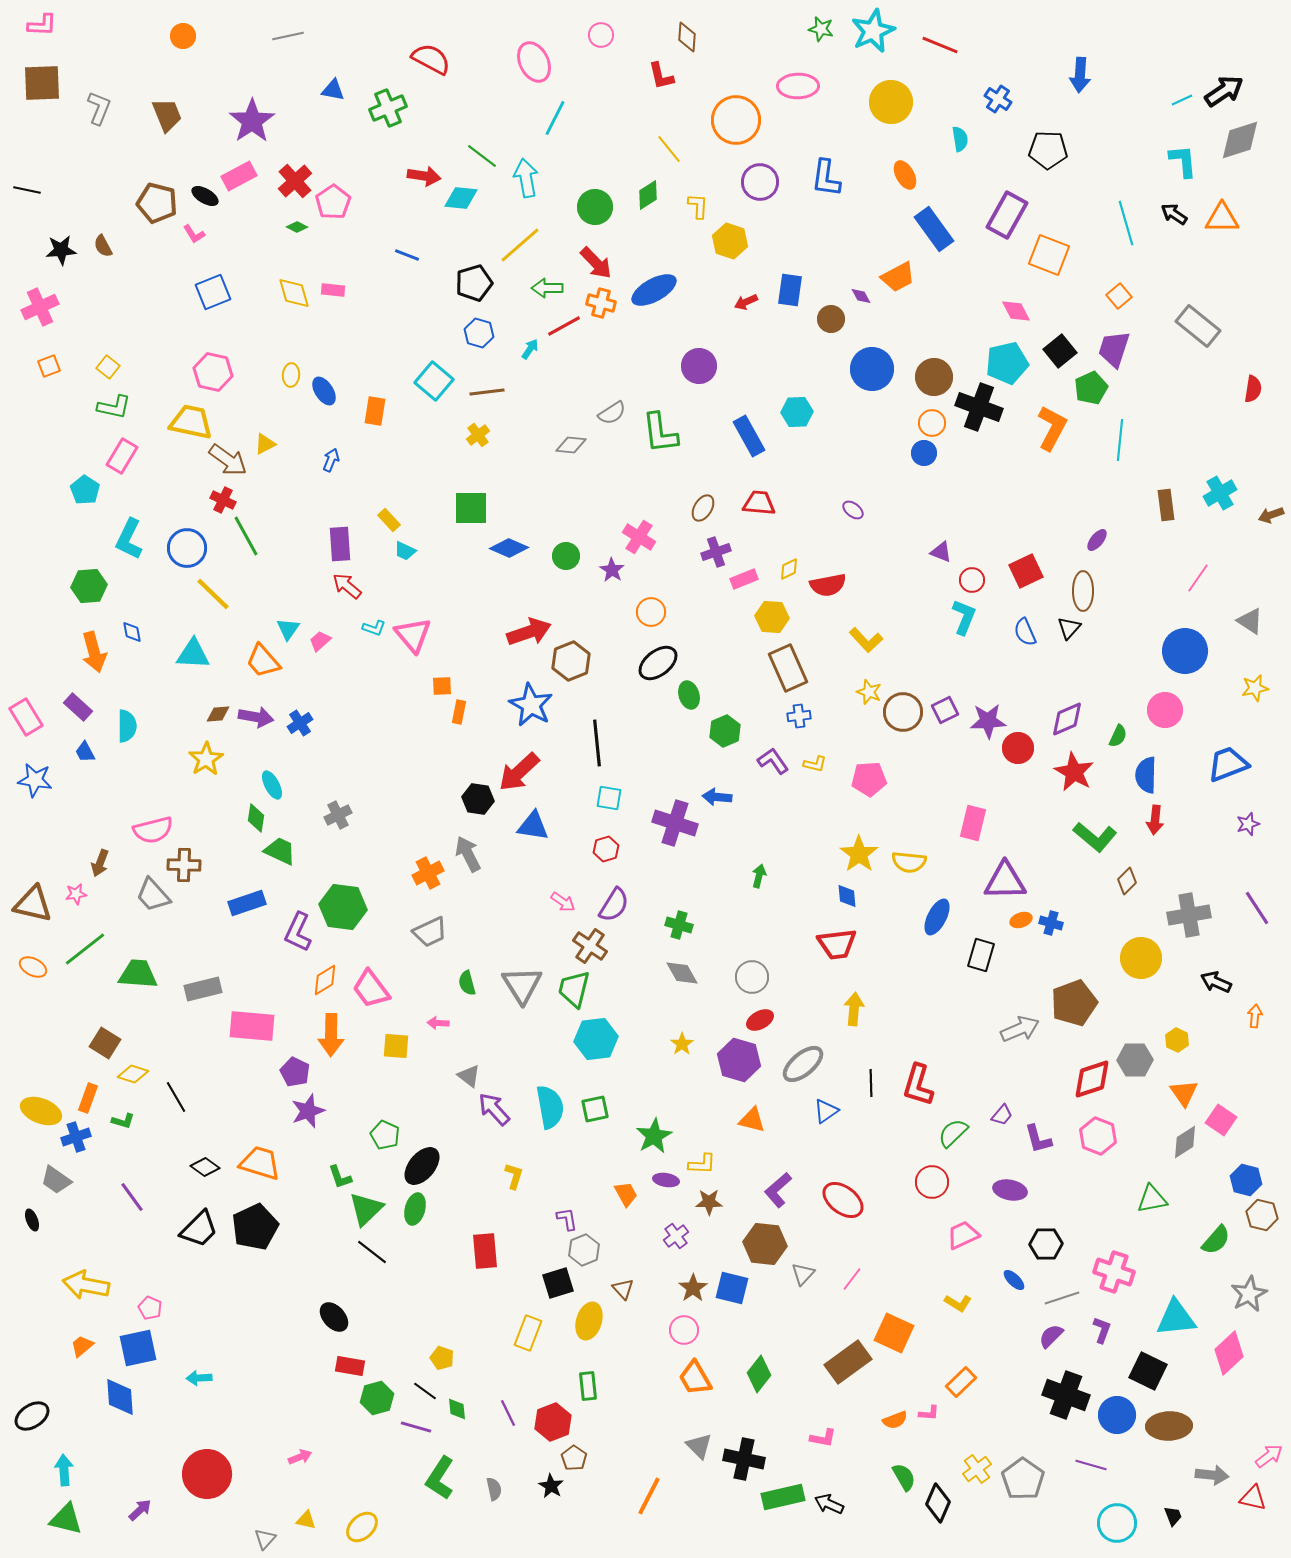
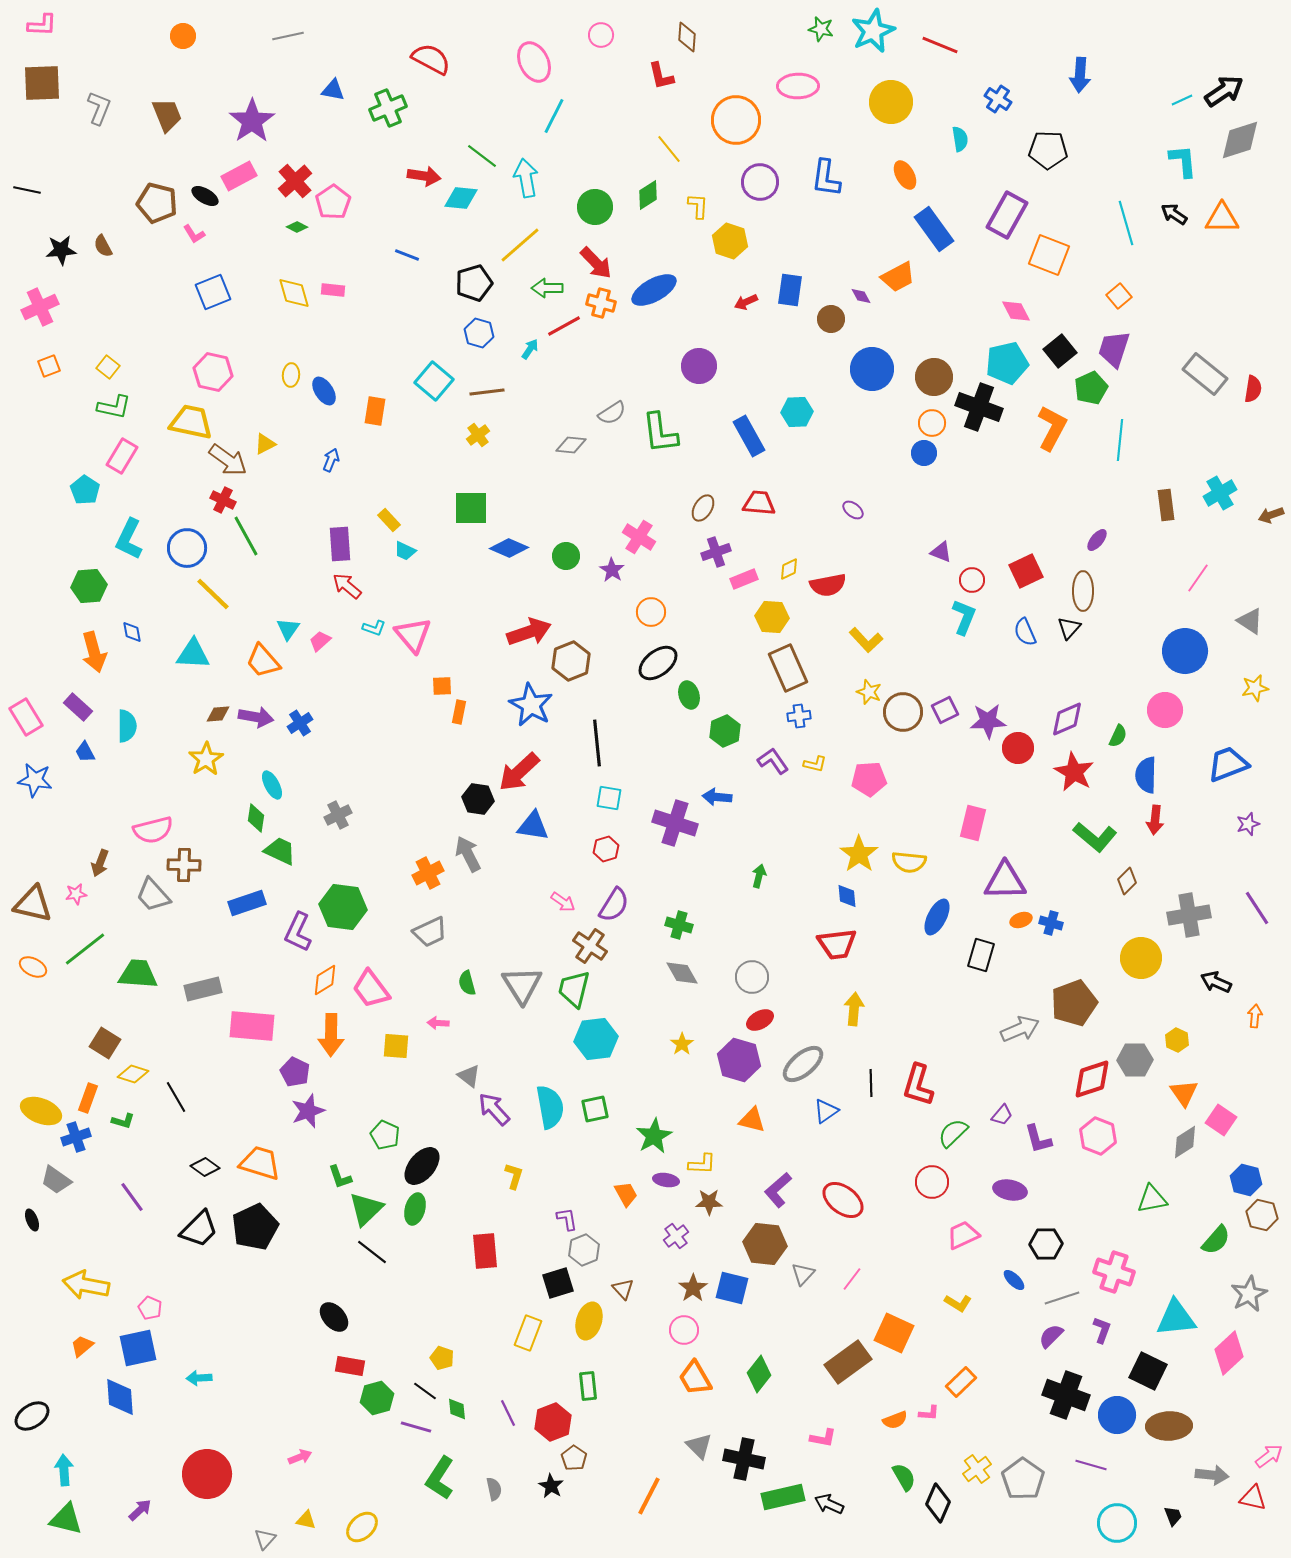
cyan line at (555, 118): moved 1 px left, 2 px up
gray rectangle at (1198, 326): moved 7 px right, 48 px down
